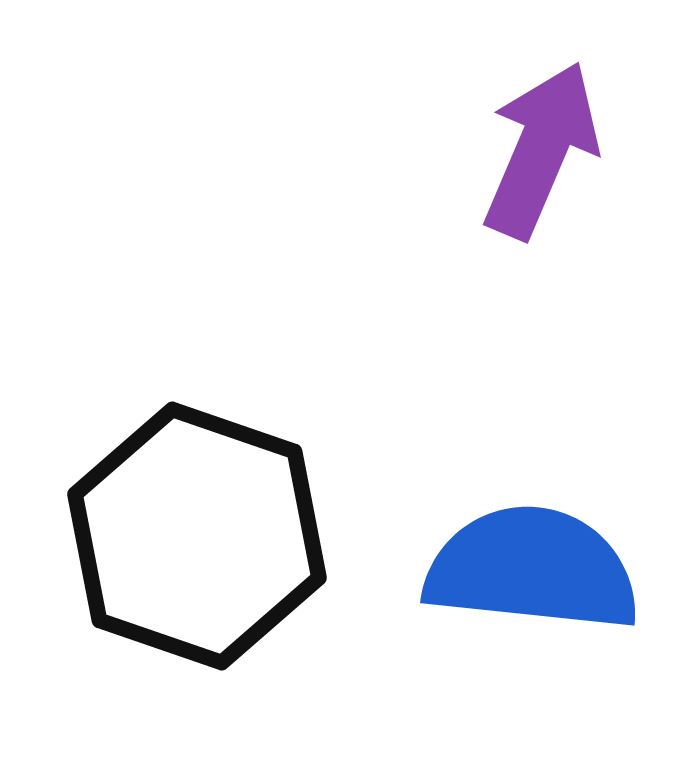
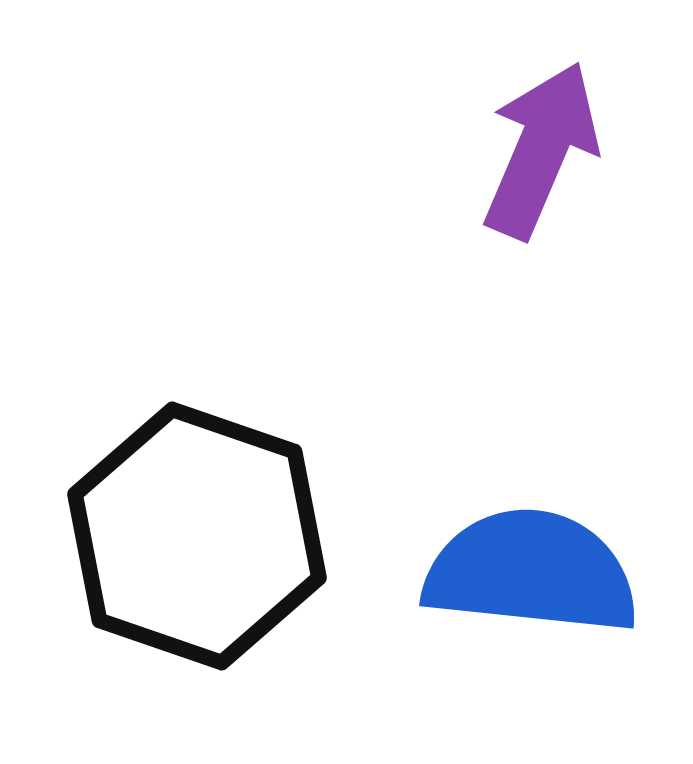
blue semicircle: moved 1 px left, 3 px down
